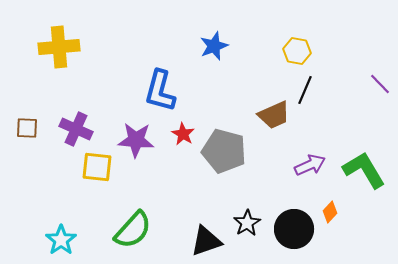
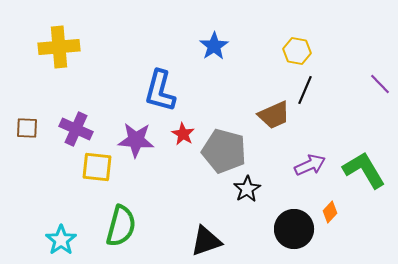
blue star: rotated 12 degrees counterclockwise
black star: moved 34 px up
green semicircle: moved 12 px left, 4 px up; rotated 27 degrees counterclockwise
